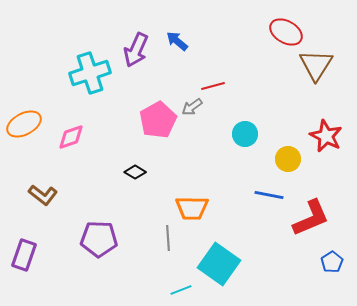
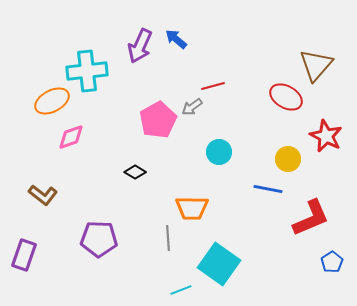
red ellipse: moved 65 px down
blue arrow: moved 1 px left, 2 px up
purple arrow: moved 4 px right, 4 px up
brown triangle: rotated 9 degrees clockwise
cyan cross: moved 3 px left, 2 px up; rotated 12 degrees clockwise
orange ellipse: moved 28 px right, 23 px up
cyan circle: moved 26 px left, 18 px down
blue line: moved 1 px left, 6 px up
